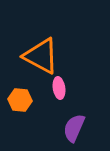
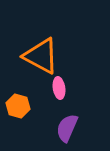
orange hexagon: moved 2 px left, 6 px down; rotated 10 degrees clockwise
purple semicircle: moved 7 px left
